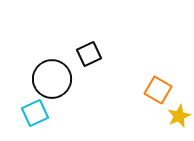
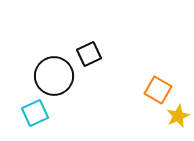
black circle: moved 2 px right, 3 px up
yellow star: moved 1 px left
